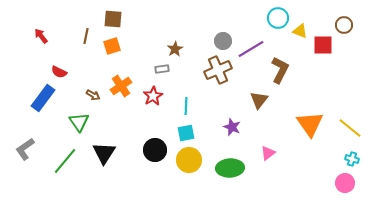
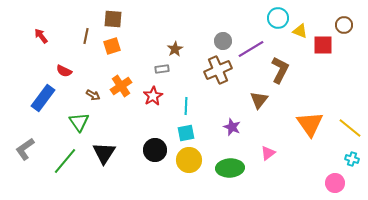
red semicircle: moved 5 px right, 1 px up
pink circle: moved 10 px left
